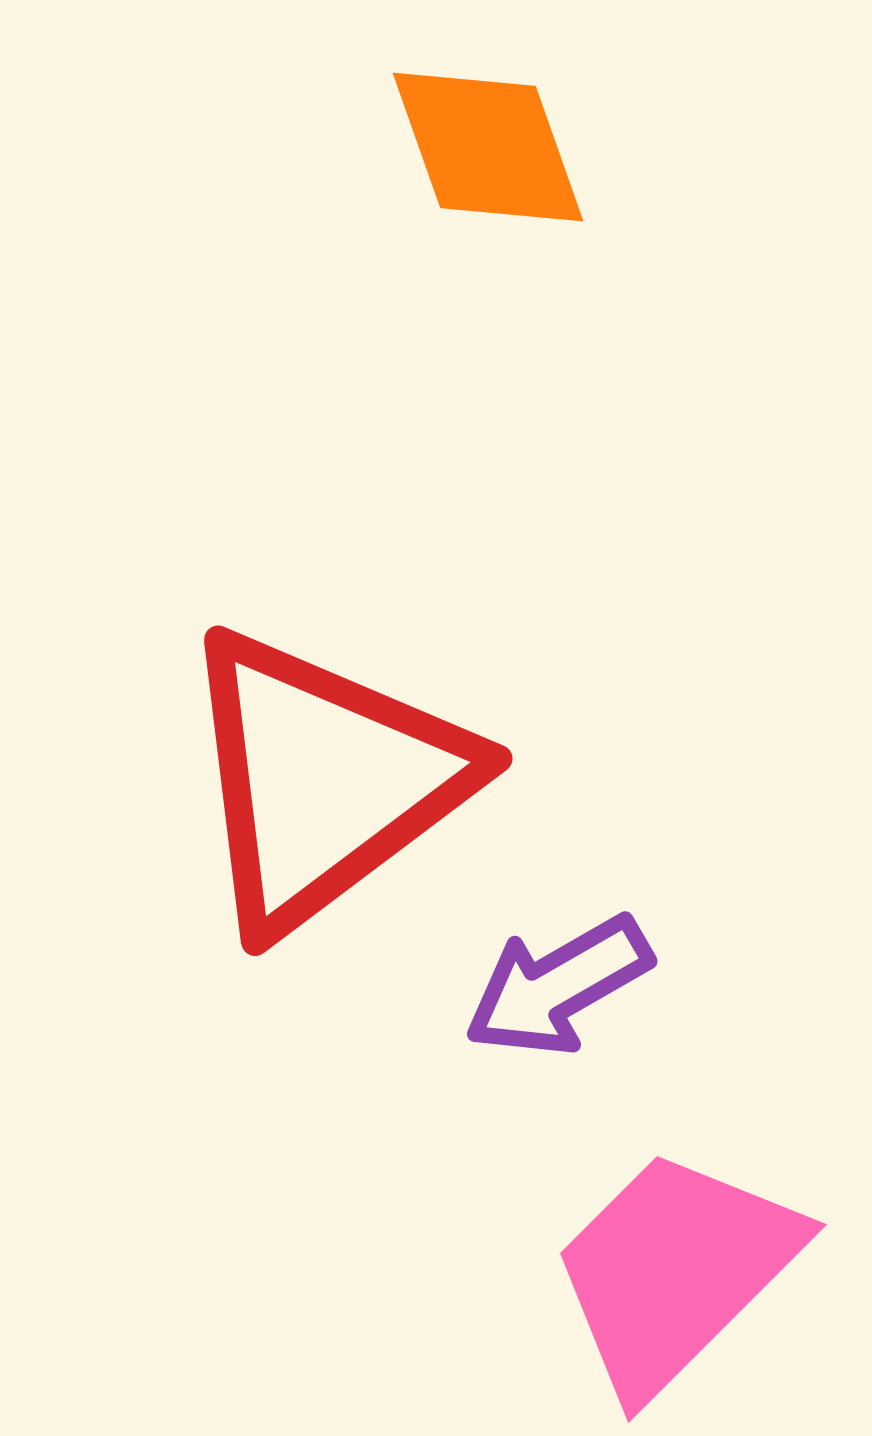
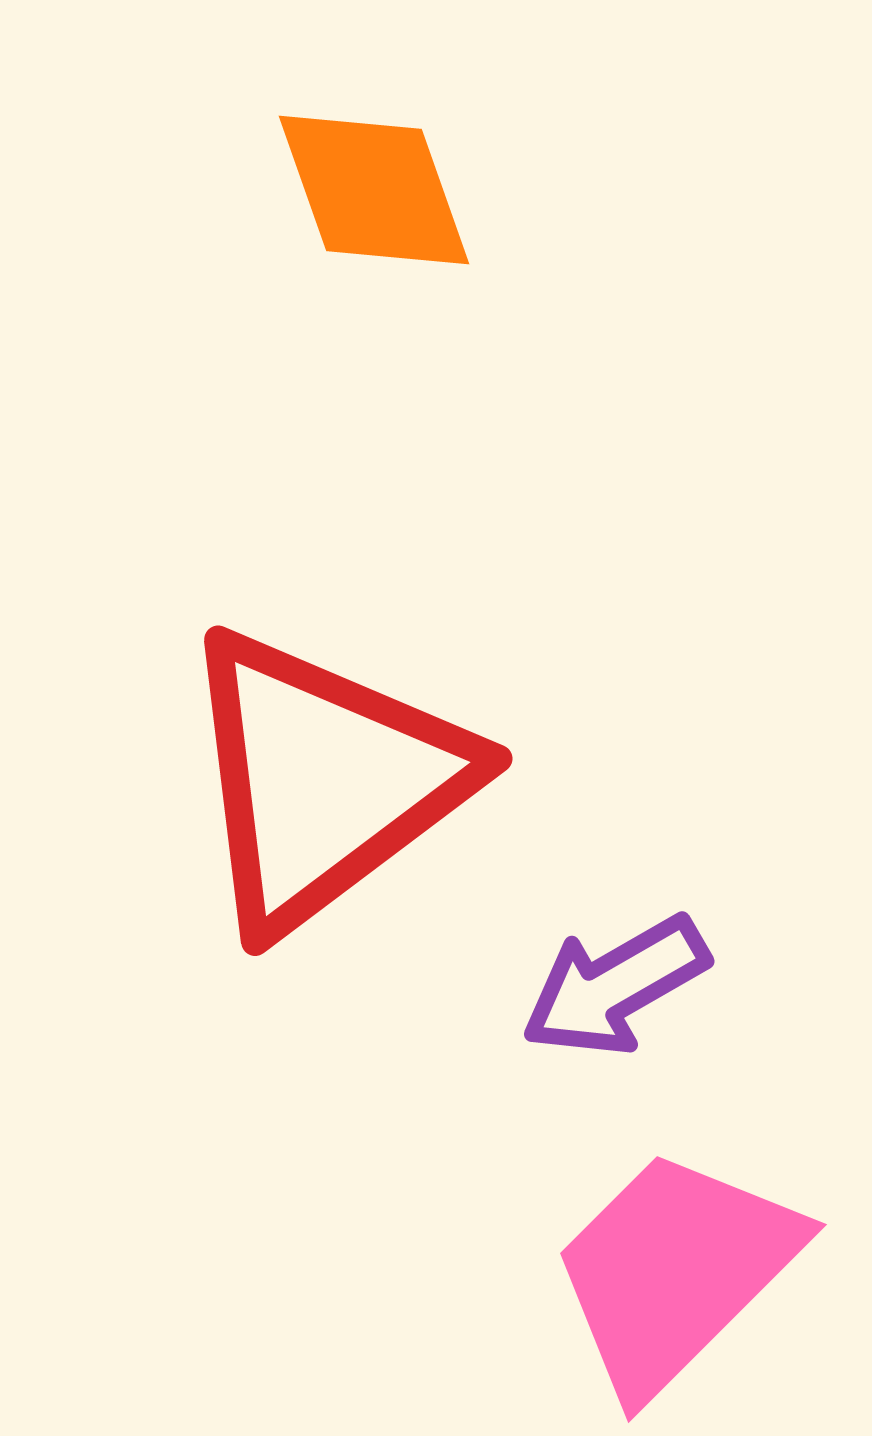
orange diamond: moved 114 px left, 43 px down
purple arrow: moved 57 px right
